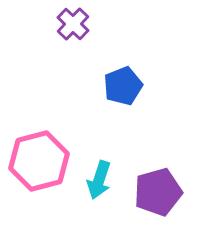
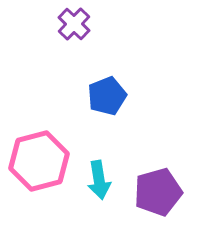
purple cross: moved 1 px right
blue pentagon: moved 16 px left, 10 px down
cyan arrow: rotated 27 degrees counterclockwise
